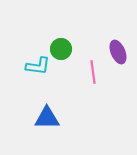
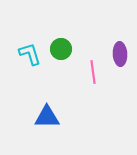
purple ellipse: moved 2 px right, 2 px down; rotated 20 degrees clockwise
cyan L-shape: moved 8 px left, 12 px up; rotated 115 degrees counterclockwise
blue triangle: moved 1 px up
